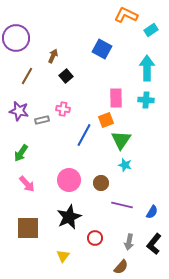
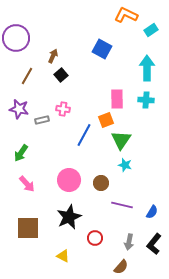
black square: moved 5 px left, 1 px up
pink rectangle: moved 1 px right, 1 px down
purple star: moved 2 px up
yellow triangle: rotated 40 degrees counterclockwise
